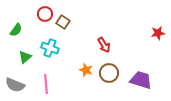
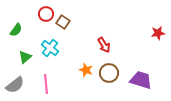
red circle: moved 1 px right
cyan cross: rotated 18 degrees clockwise
gray semicircle: rotated 60 degrees counterclockwise
